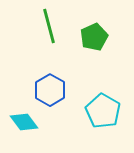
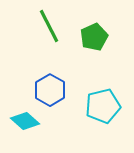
green line: rotated 12 degrees counterclockwise
cyan pentagon: moved 5 px up; rotated 28 degrees clockwise
cyan diamond: moved 1 px right, 1 px up; rotated 12 degrees counterclockwise
